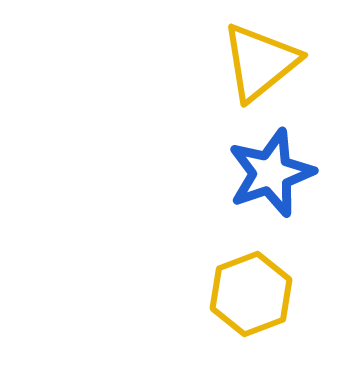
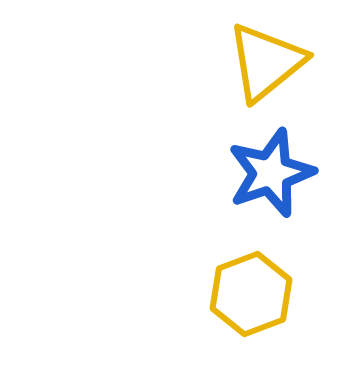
yellow triangle: moved 6 px right
